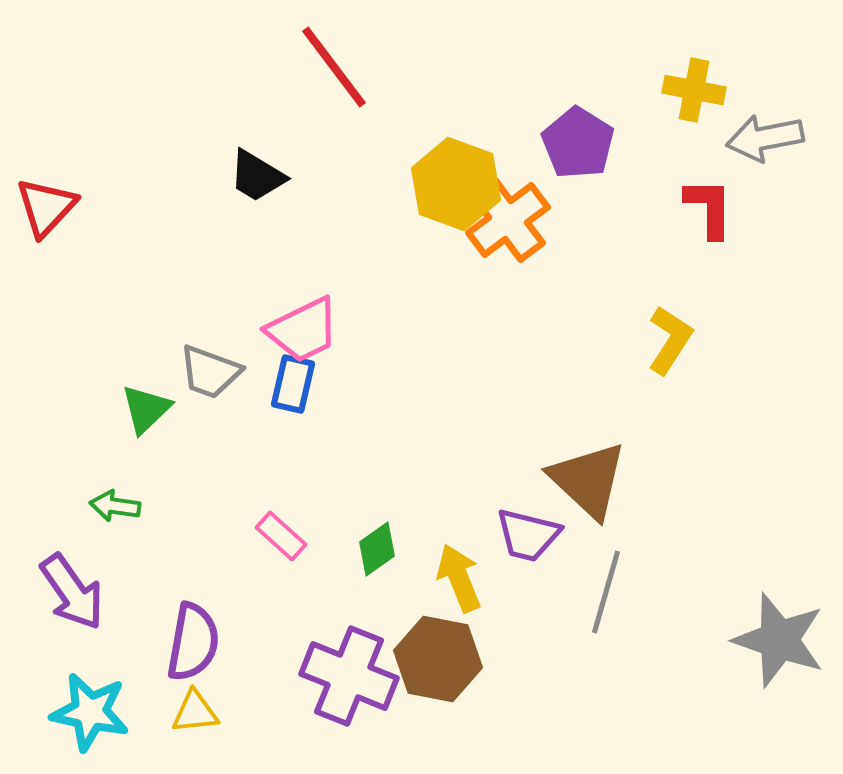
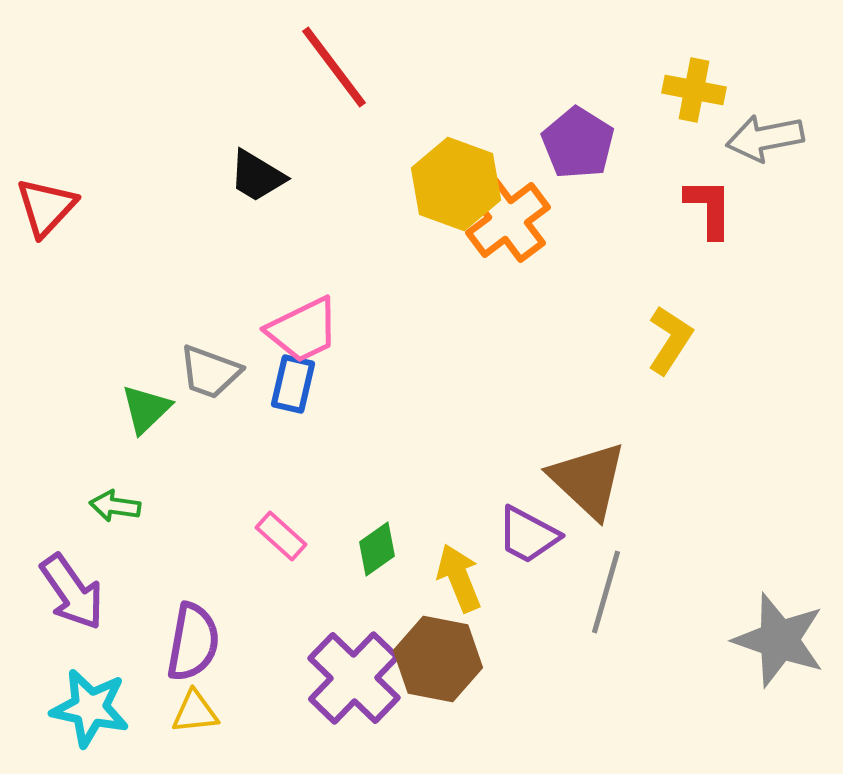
purple trapezoid: rotated 14 degrees clockwise
purple cross: moved 5 px right, 2 px down; rotated 22 degrees clockwise
cyan star: moved 4 px up
